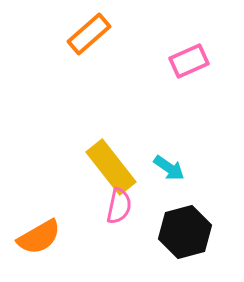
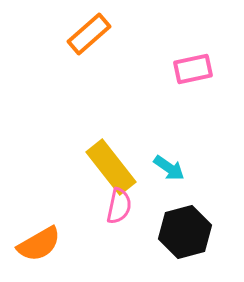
pink rectangle: moved 4 px right, 8 px down; rotated 12 degrees clockwise
orange semicircle: moved 7 px down
